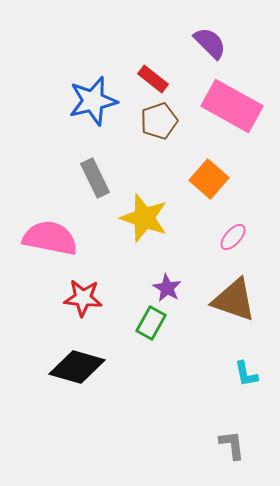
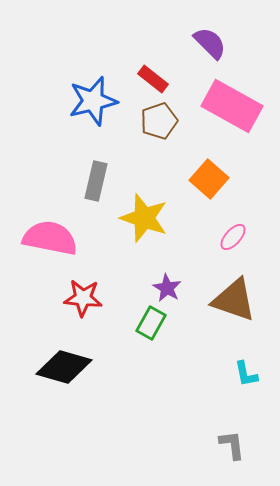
gray rectangle: moved 1 px right, 3 px down; rotated 39 degrees clockwise
black diamond: moved 13 px left
